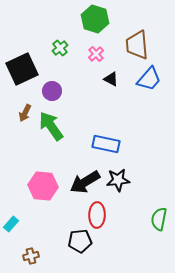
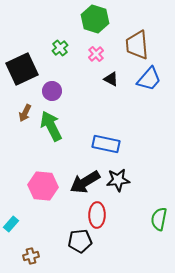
green arrow: rotated 8 degrees clockwise
